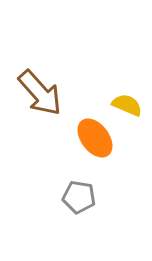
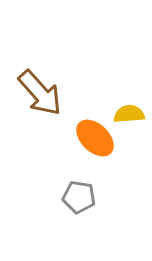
yellow semicircle: moved 2 px right, 9 px down; rotated 28 degrees counterclockwise
orange ellipse: rotated 9 degrees counterclockwise
